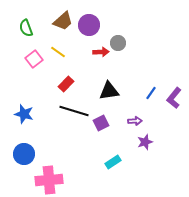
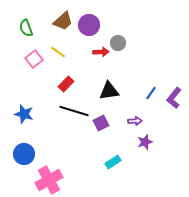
pink cross: rotated 24 degrees counterclockwise
